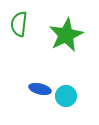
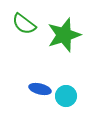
green semicircle: moved 5 px right; rotated 60 degrees counterclockwise
green star: moved 2 px left; rotated 8 degrees clockwise
